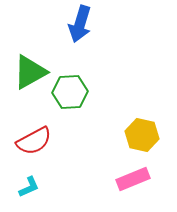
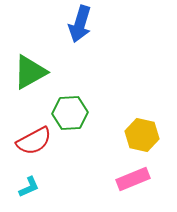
green hexagon: moved 21 px down
